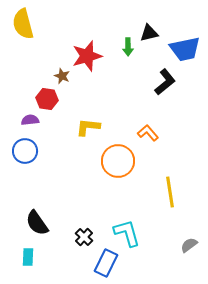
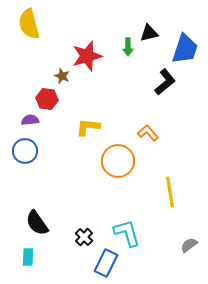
yellow semicircle: moved 6 px right
blue trapezoid: rotated 60 degrees counterclockwise
